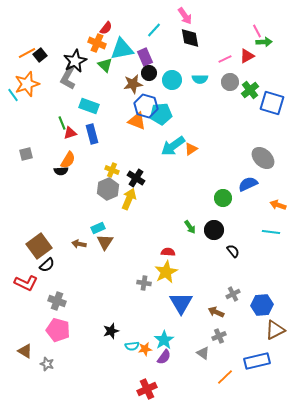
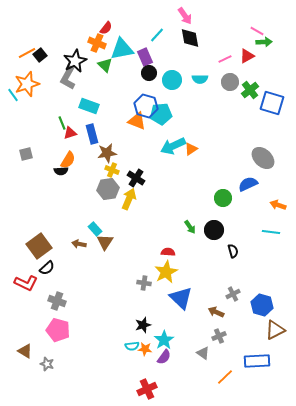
cyan line at (154, 30): moved 3 px right, 5 px down
pink line at (257, 31): rotated 32 degrees counterclockwise
brown star at (133, 84): moved 26 px left, 69 px down
cyan arrow at (173, 146): rotated 10 degrees clockwise
gray hexagon at (108, 189): rotated 15 degrees clockwise
cyan rectangle at (98, 228): moved 3 px left, 1 px down; rotated 72 degrees clockwise
black semicircle at (233, 251): rotated 24 degrees clockwise
black semicircle at (47, 265): moved 3 px down
blue triangle at (181, 303): moved 5 px up; rotated 15 degrees counterclockwise
blue hexagon at (262, 305): rotated 20 degrees clockwise
black star at (111, 331): moved 32 px right, 6 px up
orange star at (145, 349): rotated 16 degrees clockwise
blue rectangle at (257, 361): rotated 10 degrees clockwise
